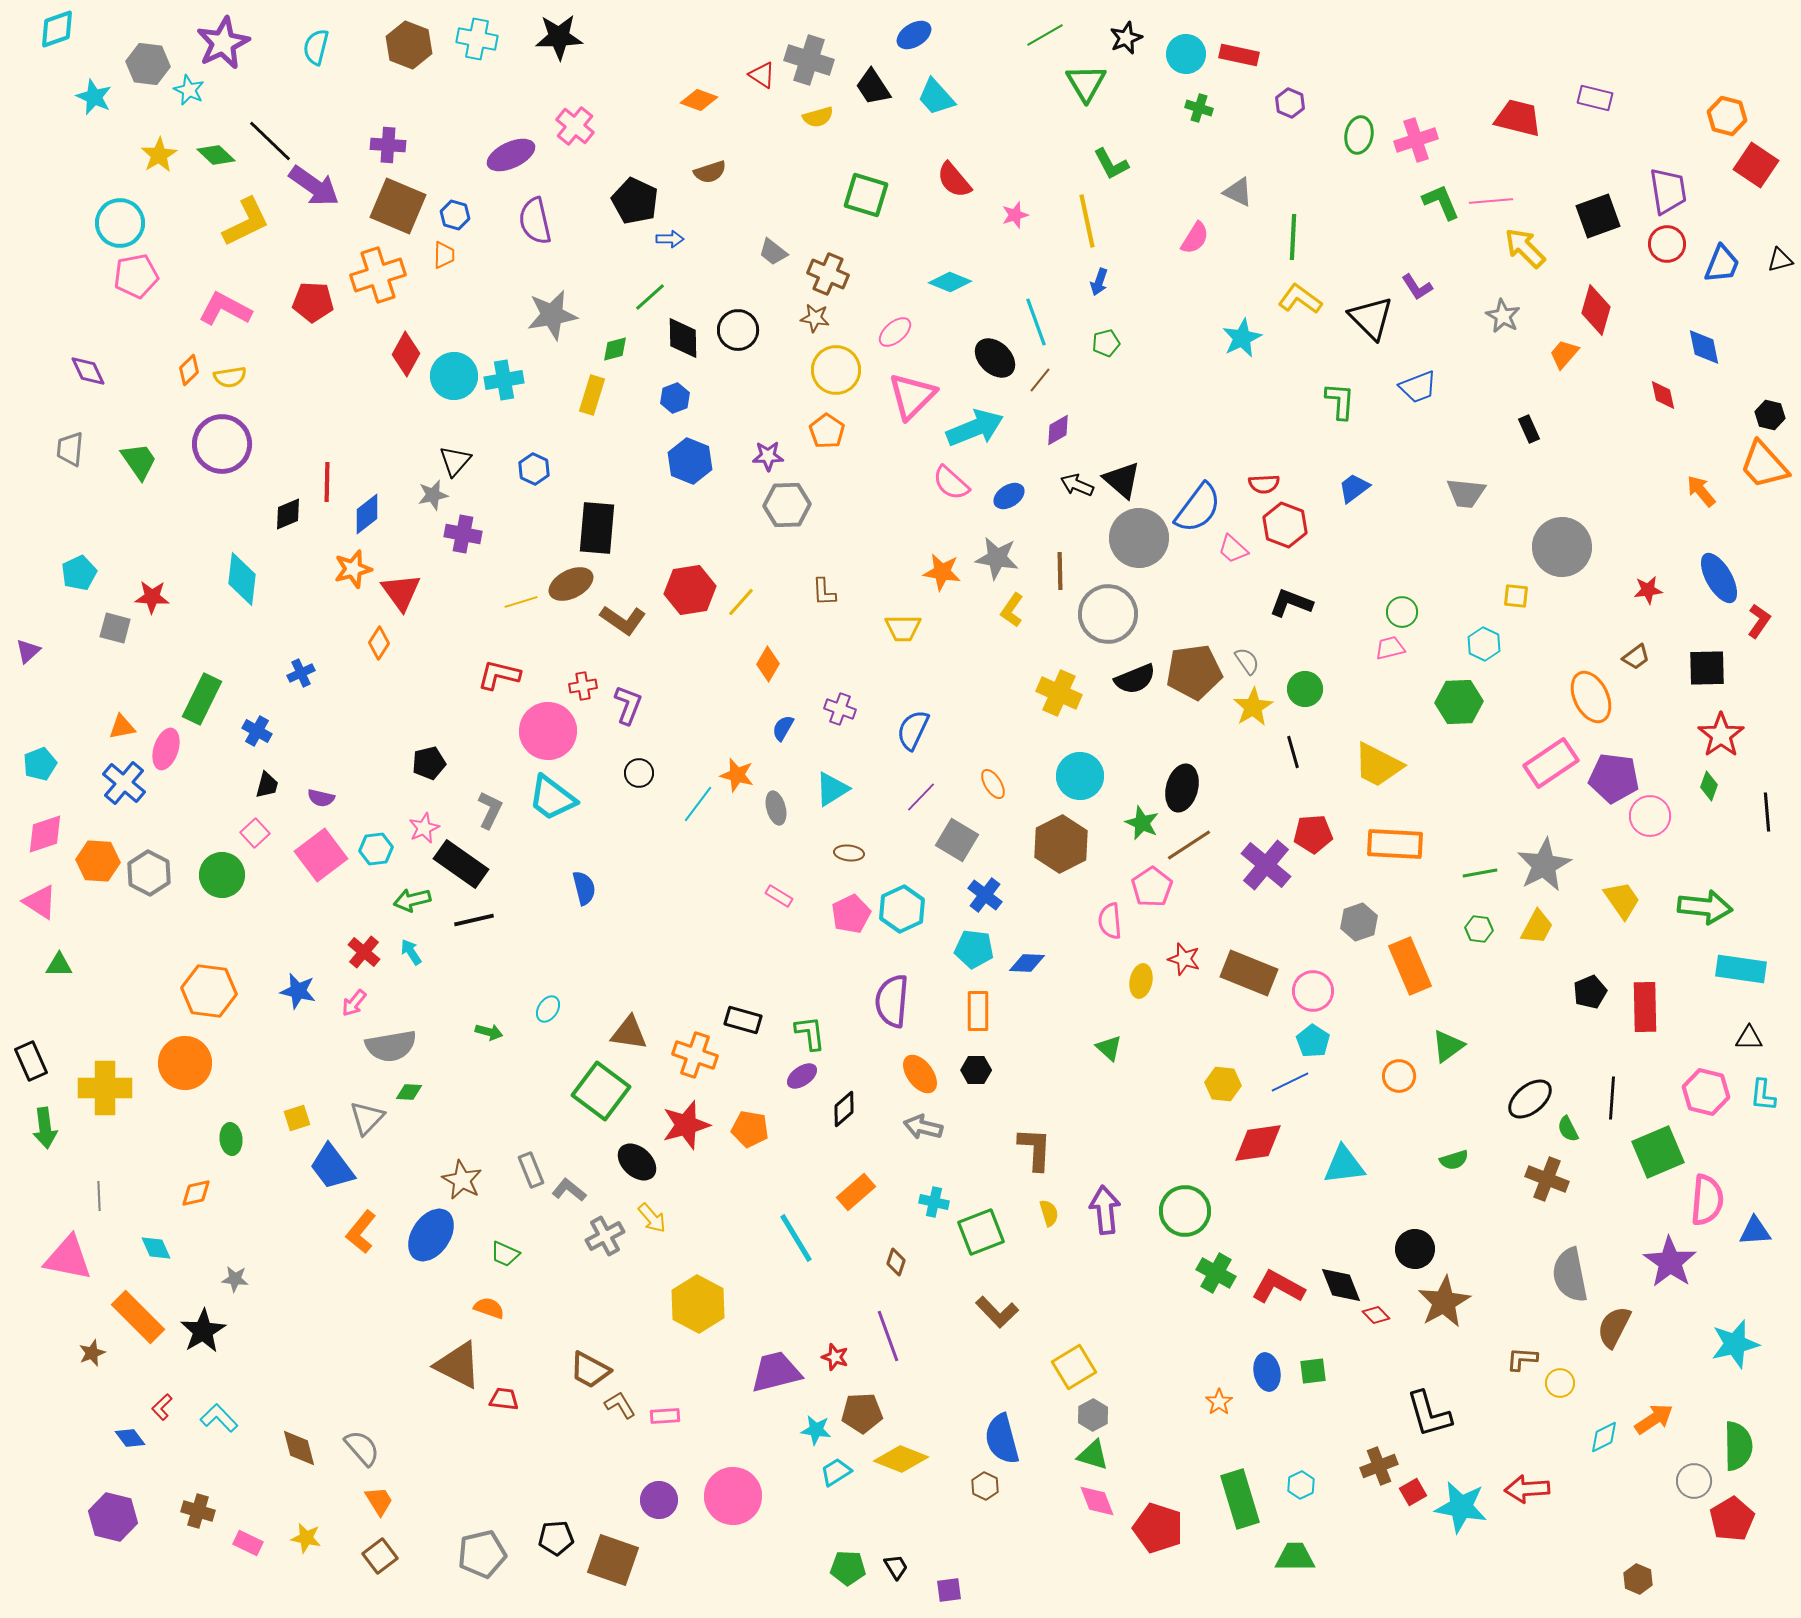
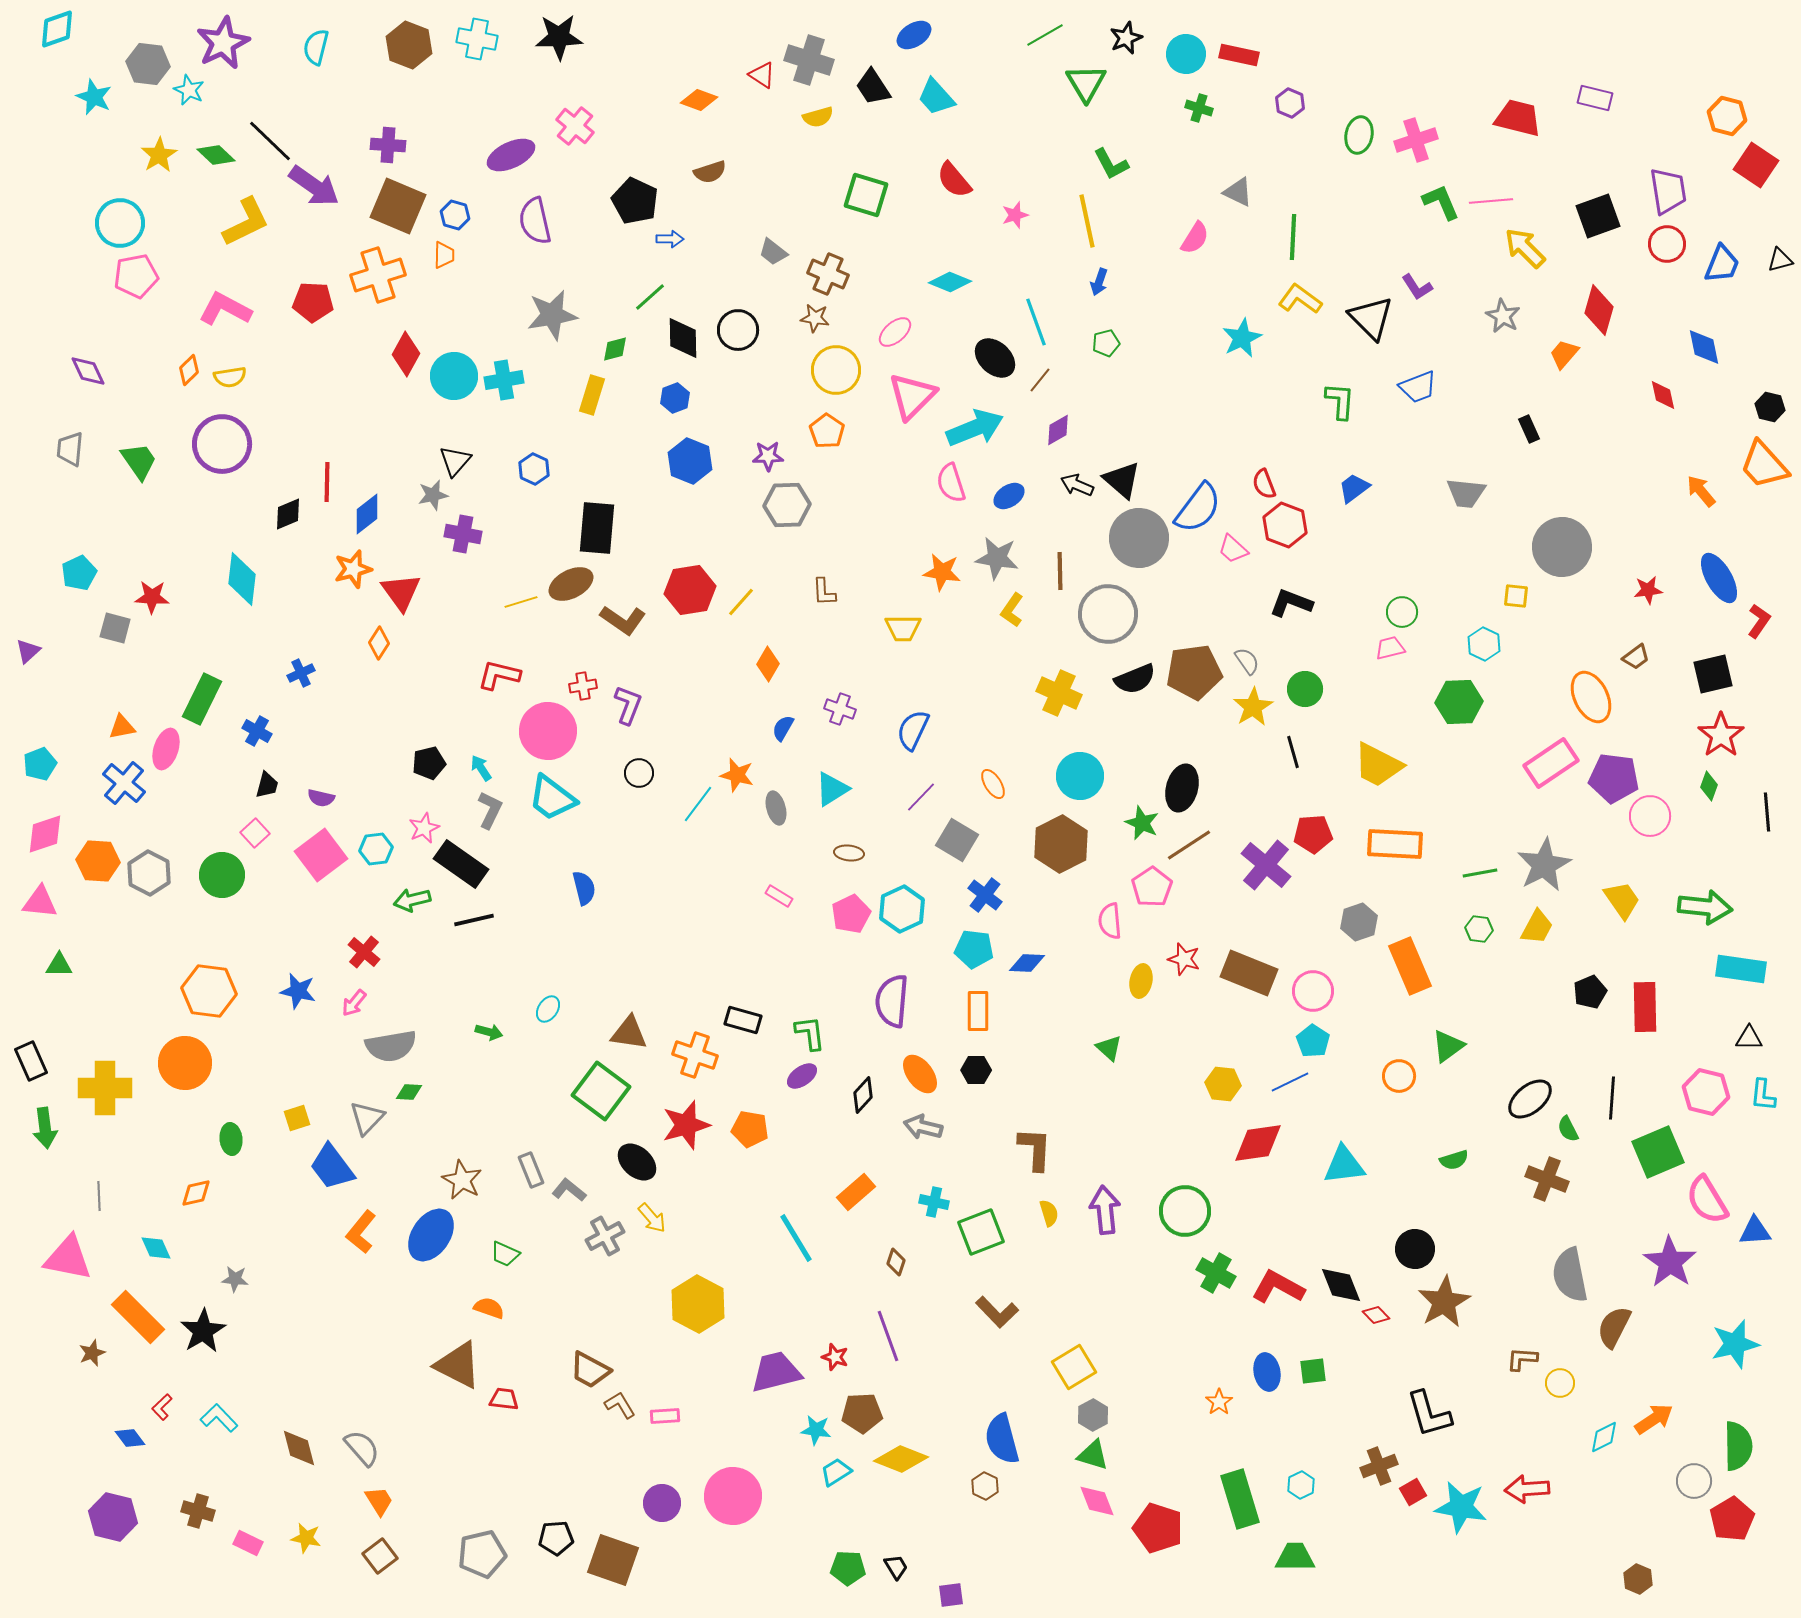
red diamond at (1596, 310): moved 3 px right
black hexagon at (1770, 415): moved 8 px up
pink semicircle at (951, 483): rotated 30 degrees clockwise
red semicircle at (1264, 484): rotated 72 degrees clockwise
black square at (1707, 668): moved 6 px right, 6 px down; rotated 12 degrees counterclockwise
pink triangle at (40, 902): rotated 27 degrees counterclockwise
cyan arrow at (411, 952): moved 70 px right, 184 px up
black diamond at (844, 1109): moved 19 px right, 14 px up; rotated 6 degrees counterclockwise
pink semicircle at (1707, 1200): rotated 144 degrees clockwise
purple circle at (659, 1500): moved 3 px right, 3 px down
purple square at (949, 1590): moved 2 px right, 5 px down
